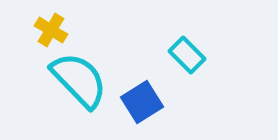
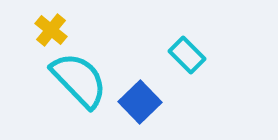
yellow cross: rotated 8 degrees clockwise
blue square: moved 2 px left; rotated 12 degrees counterclockwise
